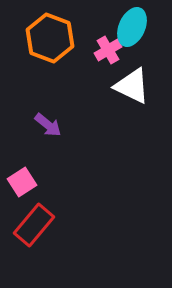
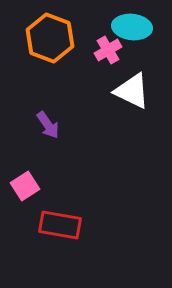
cyan ellipse: rotated 72 degrees clockwise
white triangle: moved 5 px down
purple arrow: rotated 16 degrees clockwise
pink square: moved 3 px right, 4 px down
red rectangle: moved 26 px right; rotated 60 degrees clockwise
